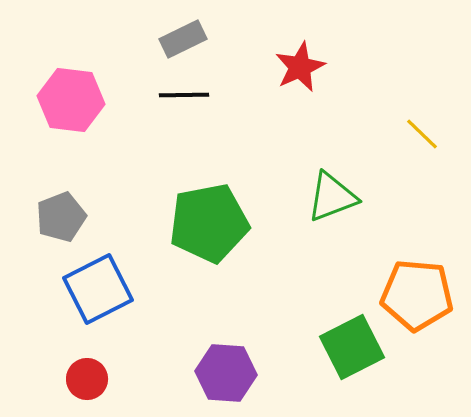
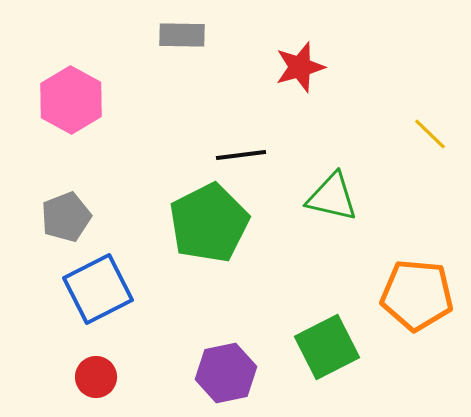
gray rectangle: moved 1 px left, 4 px up; rotated 27 degrees clockwise
red star: rotated 9 degrees clockwise
black line: moved 57 px right, 60 px down; rotated 6 degrees counterclockwise
pink hexagon: rotated 22 degrees clockwise
yellow line: moved 8 px right
green triangle: rotated 34 degrees clockwise
gray pentagon: moved 5 px right
green pentagon: rotated 16 degrees counterclockwise
green square: moved 25 px left
purple hexagon: rotated 16 degrees counterclockwise
red circle: moved 9 px right, 2 px up
